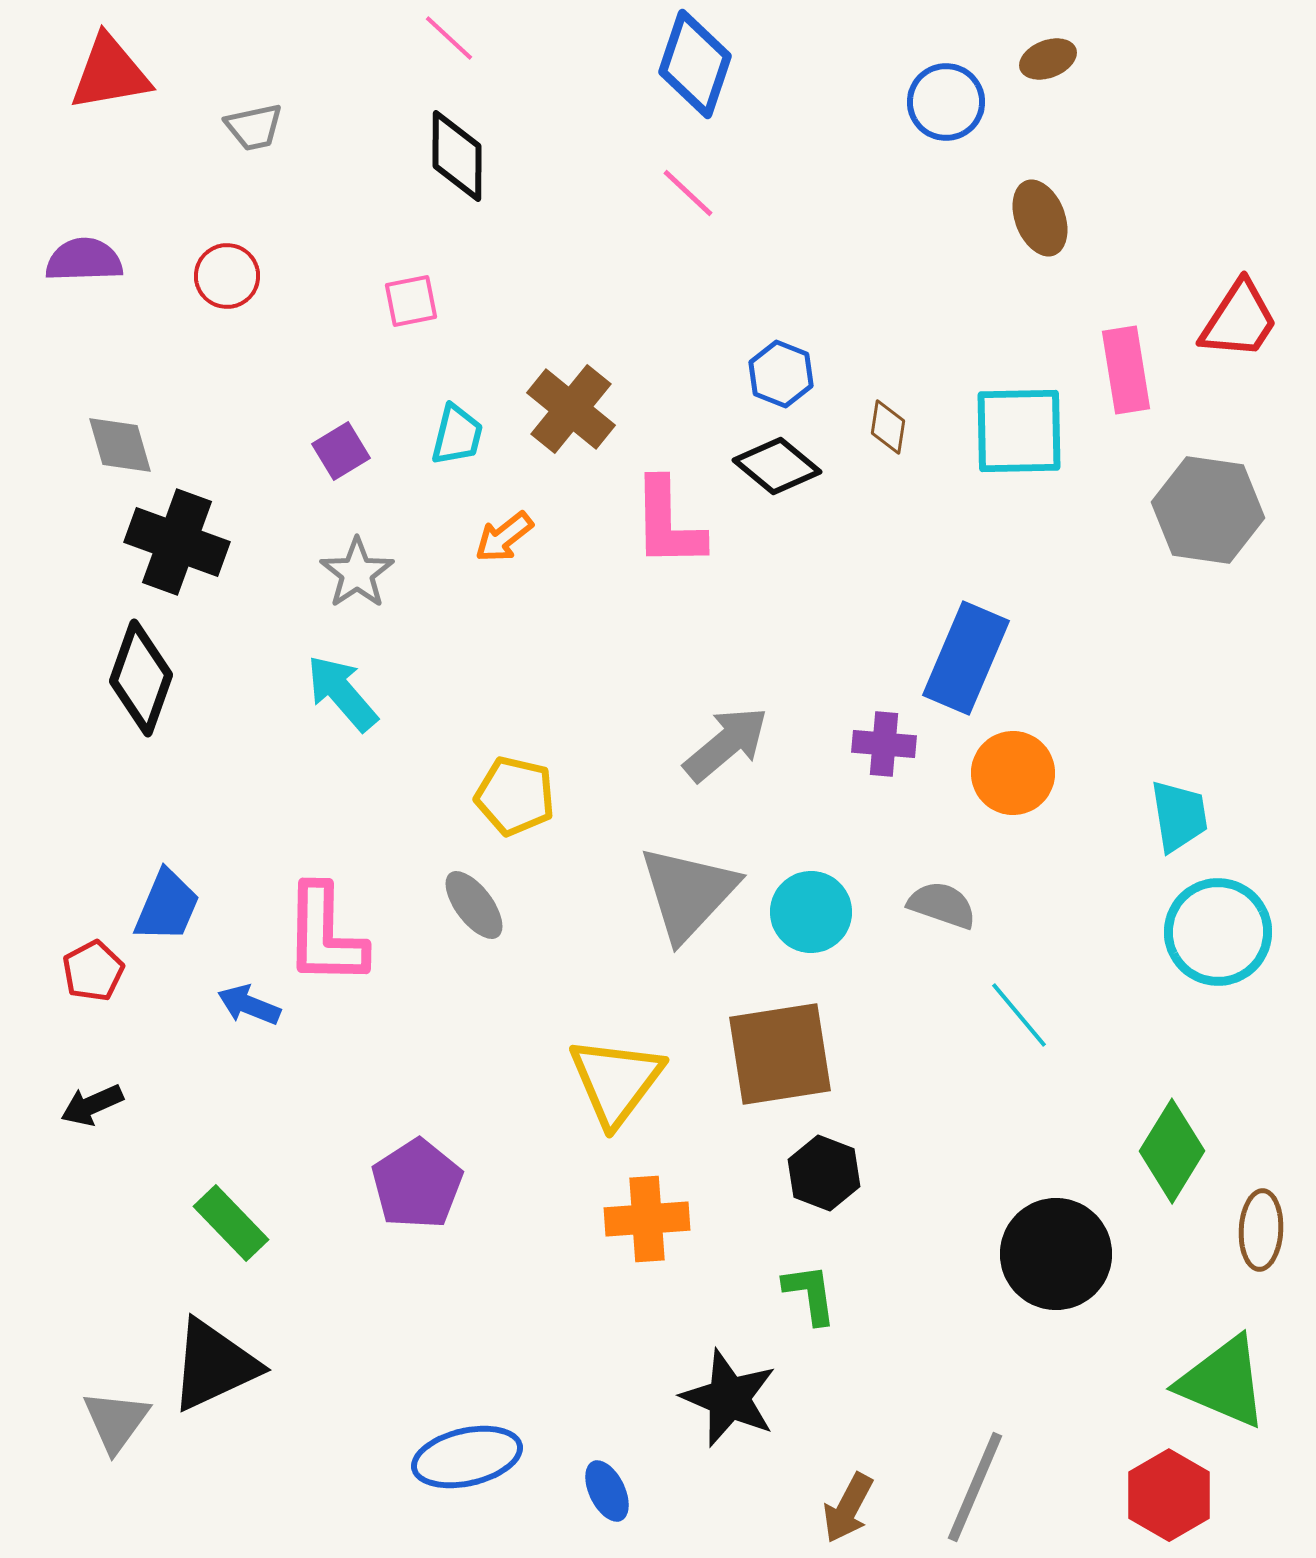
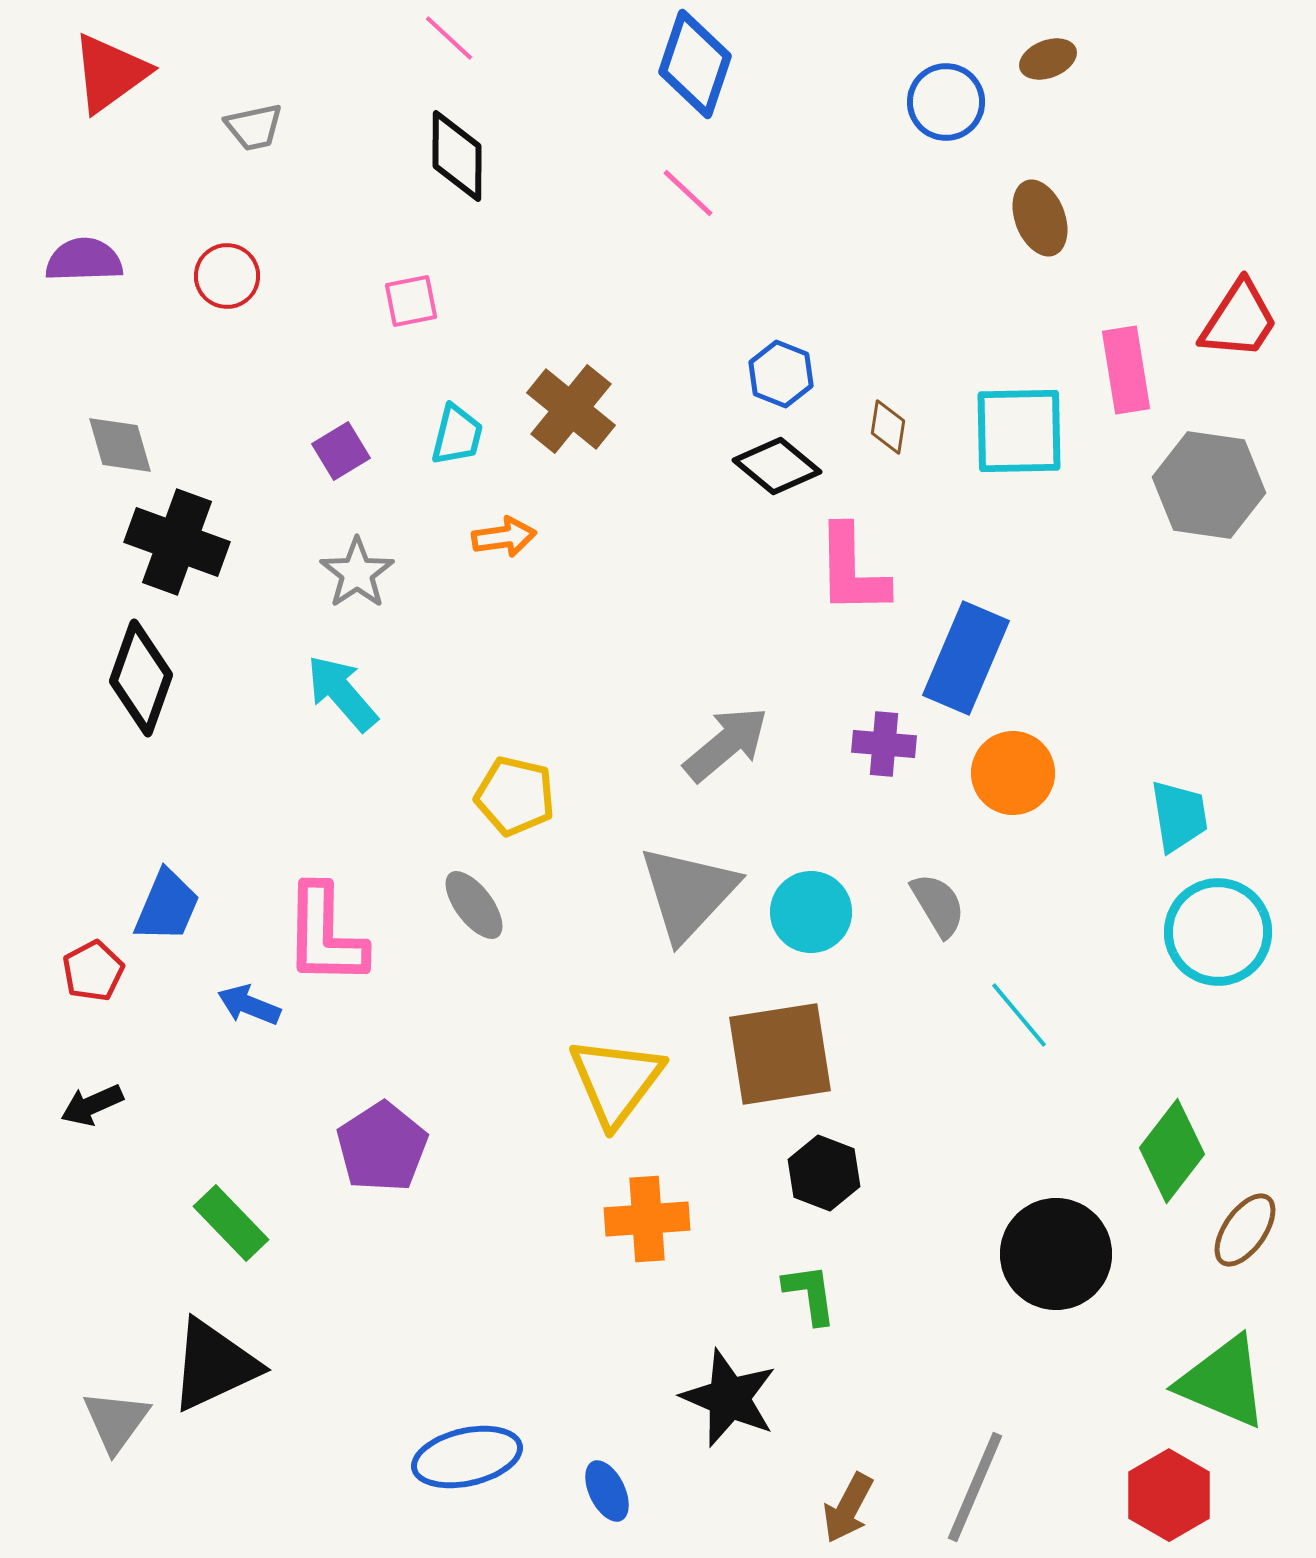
red triangle at (110, 73): rotated 26 degrees counterclockwise
gray hexagon at (1208, 510): moved 1 px right, 25 px up
pink L-shape at (668, 523): moved 184 px right, 47 px down
orange arrow at (504, 537): rotated 150 degrees counterclockwise
gray semicircle at (942, 905): moved 4 px left; rotated 40 degrees clockwise
green diamond at (1172, 1151): rotated 6 degrees clockwise
purple pentagon at (417, 1184): moved 35 px left, 37 px up
brown ellipse at (1261, 1230): moved 16 px left; rotated 32 degrees clockwise
